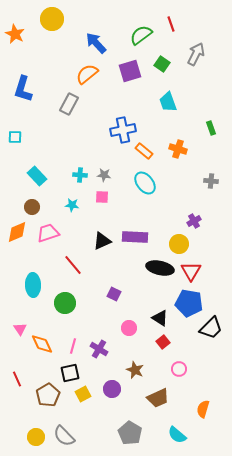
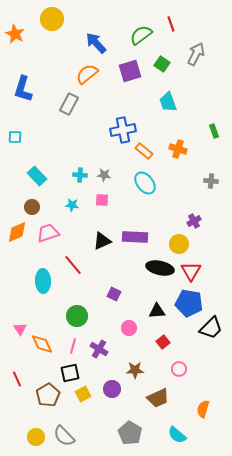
green rectangle at (211, 128): moved 3 px right, 3 px down
pink square at (102, 197): moved 3 px down
cyan ellipse at (33, 285): moved 10 px right, 4 px up
green circle at (65, 303): moved 12 px right, 13 px down
black triangle at (160, 318): moved 3 px left, 7 px up; rotated 36 degrees counterclockwise
brown star at (135, 370): rotated 24 degrees counterclockwise
